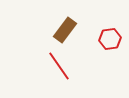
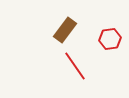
red line: moved 16 px right
